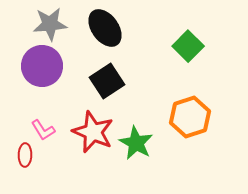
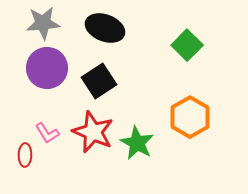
gray star: moved 7 px left, 1 px up
black ellipse: rotated 33 degrees counterclockwise
green square: moved 1 px left, 1 px up
purple circle: moved 5 px right, 2 px down
black square: moved 8 px left
orange hexagon: rotated 12 degrees counterclockwise
pink L-shape: moved 4 px right, 3 px down
green star: moved 1 px right
